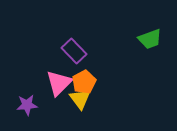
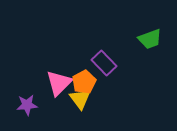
purple rectangle: moved 30 px right, 12 px down
